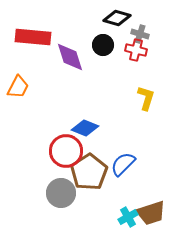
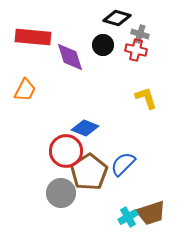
orange trapezoid: moved 7 px right, 3 px down
yellow L-shape: rotated 35 degrees counterclockwise
